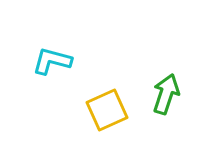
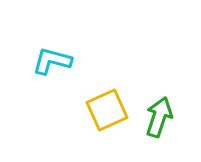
green arrow: moved 7 px left, 23 px down
